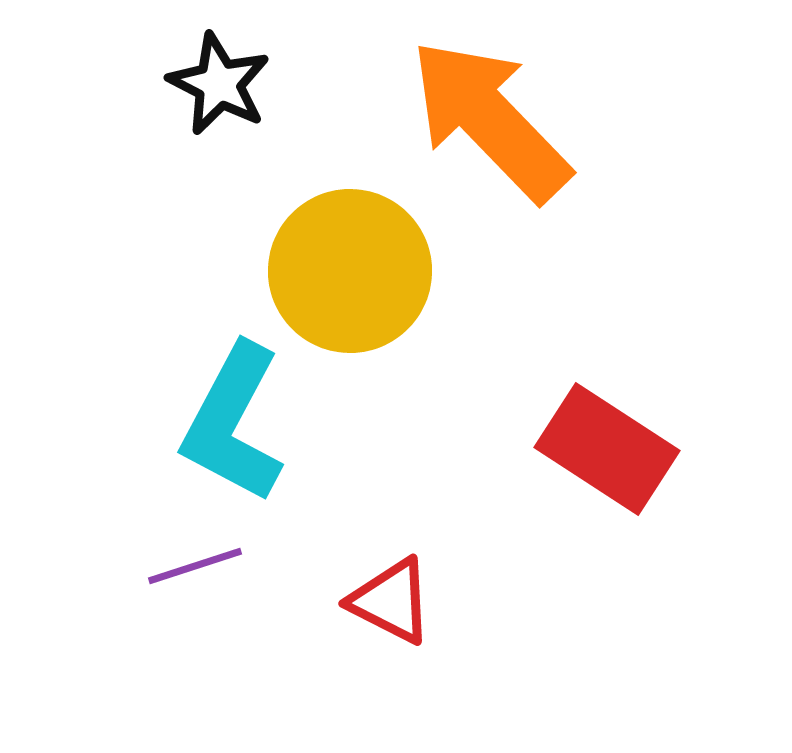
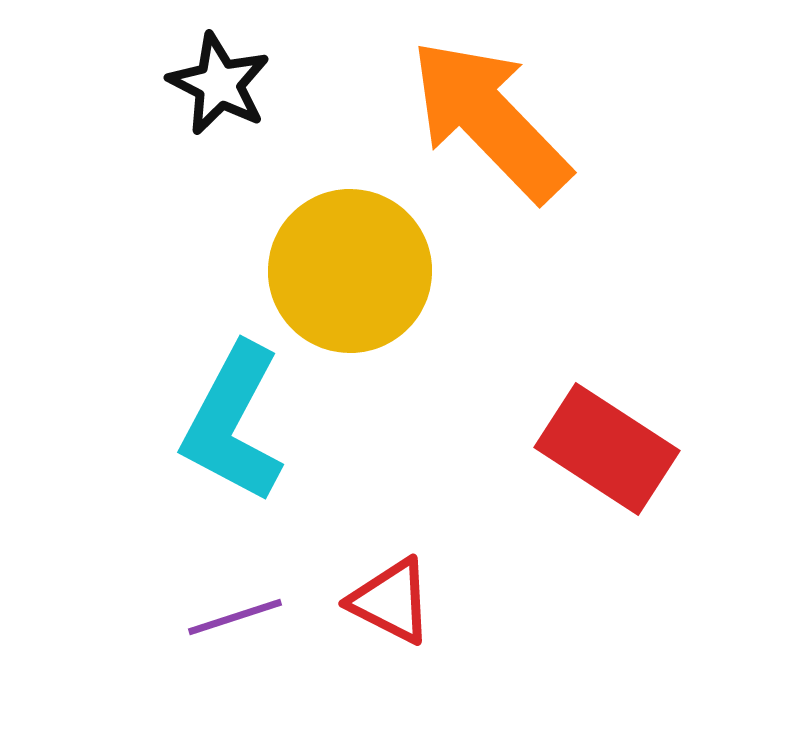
purple line: moved 40 px right, 51 px down
